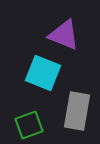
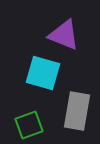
cyan square: rotated 6 degrees counterclockwise
